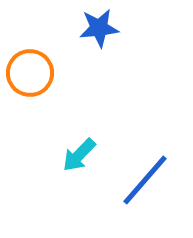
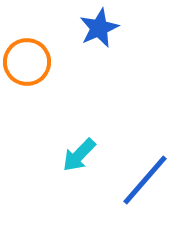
blue star: rotated 18 degrees counterclockwise
orange circle: moved 3 px left, 11 px up
